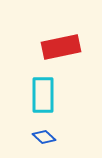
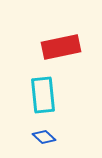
cyan rectangle: rotated 6 degrees counterclockwise
